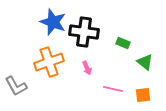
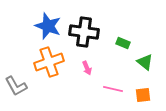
blue star: moved 5 px left, 4 px down
